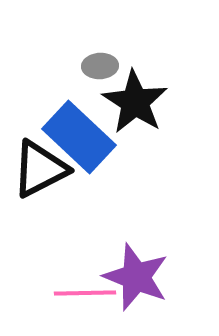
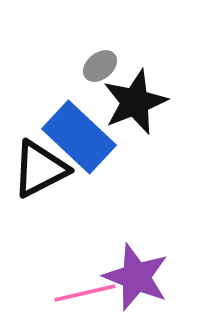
gray ellipse: rotated 36 degrees counterclockwise
black star: rotated 18 degrees clockwise
pink line: rotated 12 degrees counterclockwise
